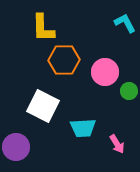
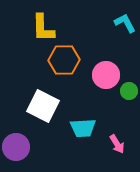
pink circle: moved 1 px right, 3 px down
